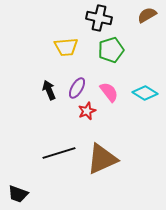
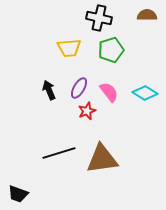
brown semicircle: rotated 30 degrees clockwise
yellow trapezoid: moved 3 px right, 1 px down
purple ellipse: moved 2 px right
brown triangle: rotated 16 degrees clockwise
